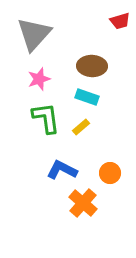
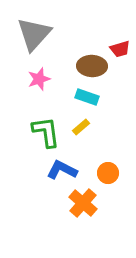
red trapezoid: moved 28 px down
green L-shape: moved 14 px down
orange circle: moved 2 px left
